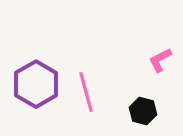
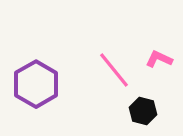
pink L-shape: moved 1 px left, 1 px up; rotated 52 degrees clockwise
pink line: moved 28 px right, 22 px up; rotated 24 degrees counterclockwise
